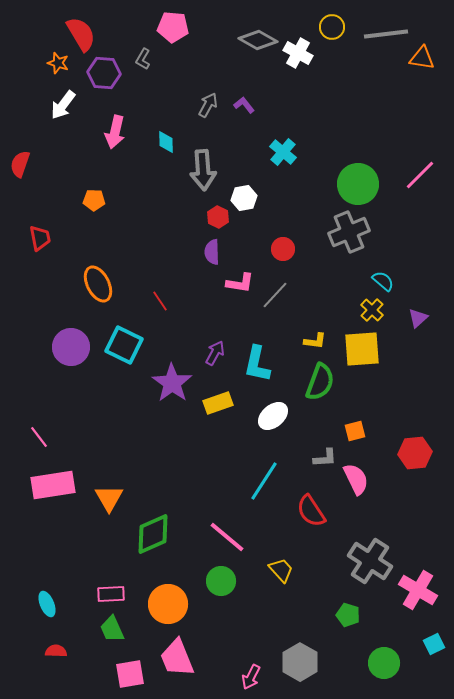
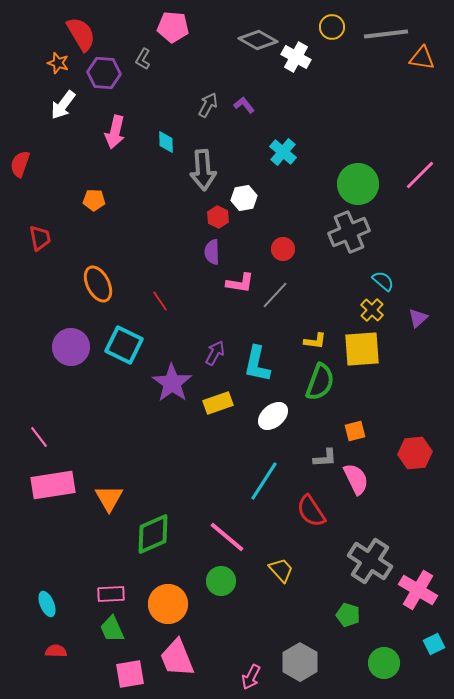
white cross at (298, 53): moved 2 px left, 4 px down
